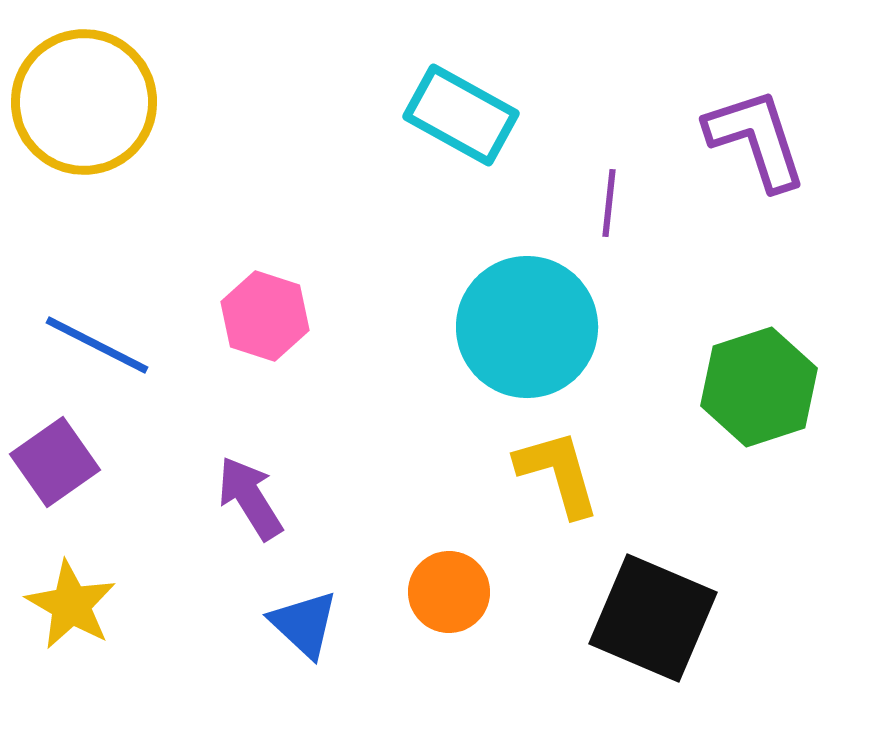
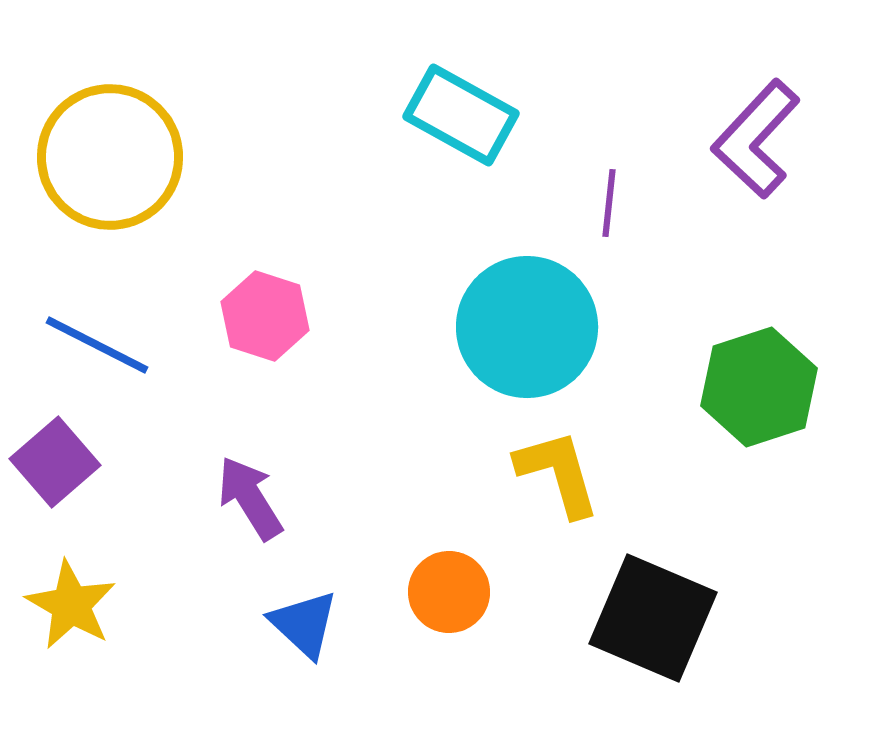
yellow circle: moved 26 px right, 55 px down
purple L-shape: rotated 119 degrees counterclockwise
purple square: rotated 6 degrees counterclockwise
